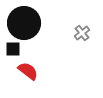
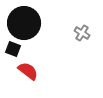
gray cross: rotated 21 degrees counterclockwise
black square: rotated 21 degrees clockwise
